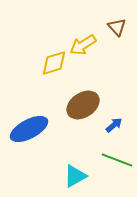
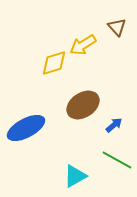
blue ellipse: moved 3 px left, 1 px up
green line: rotated 8 degrees clockwise
